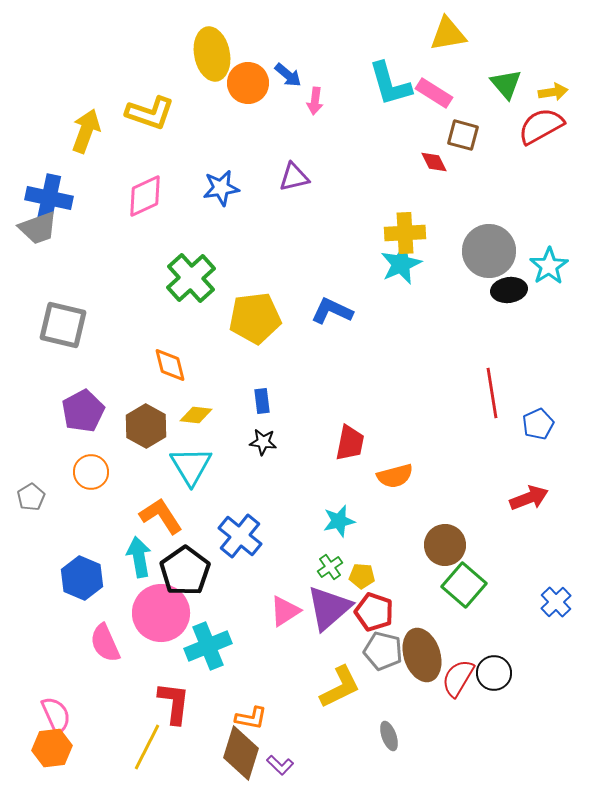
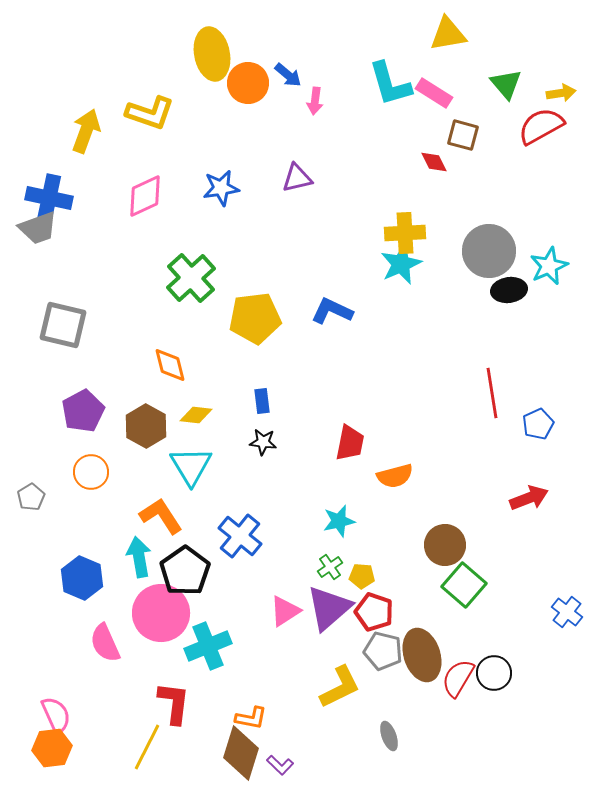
yellow arrow at (553, 92): moved 8 px right, 1 px down
purple triangle at (294, 177): moved 3 px right, 1 px down
cyan star at (549, 266): rotated 9 degrees clockwise
blue cross at (556, 602): moved 11 px right, 10 px down; rotated 8 degrees counterclockwise
